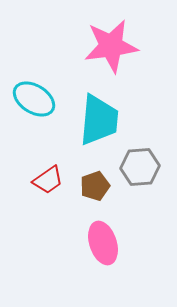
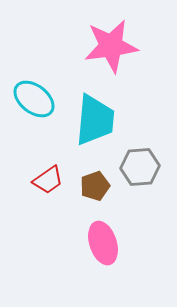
cyan ellipse: rotated 6 degrees clockwise
cyan trapezoid: moved 4 px left
